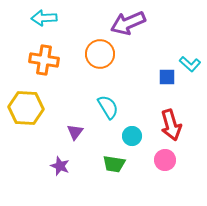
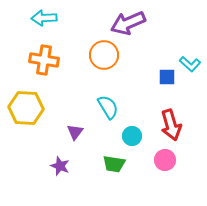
orange circle: moved 4 px right, 1 px down
